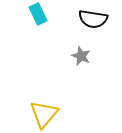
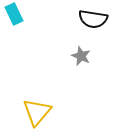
cyan rectangle: moved 24 px left
yellow triangle: moved 7 px left, 2 px up
